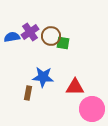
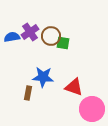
red triangle: moved 1 px left; rotated 18 degrees clockwise
